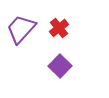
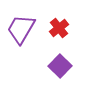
purple trapezoid: rotated 12 degrees counterclockwise
